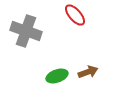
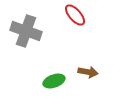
brown arrow: rotated 30 degrees clockwise
green ellipse: moved 3 px left, 5 px down
